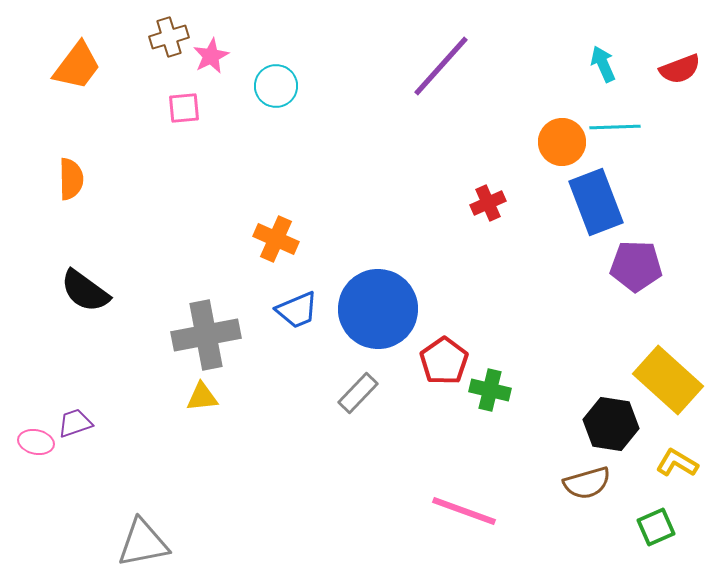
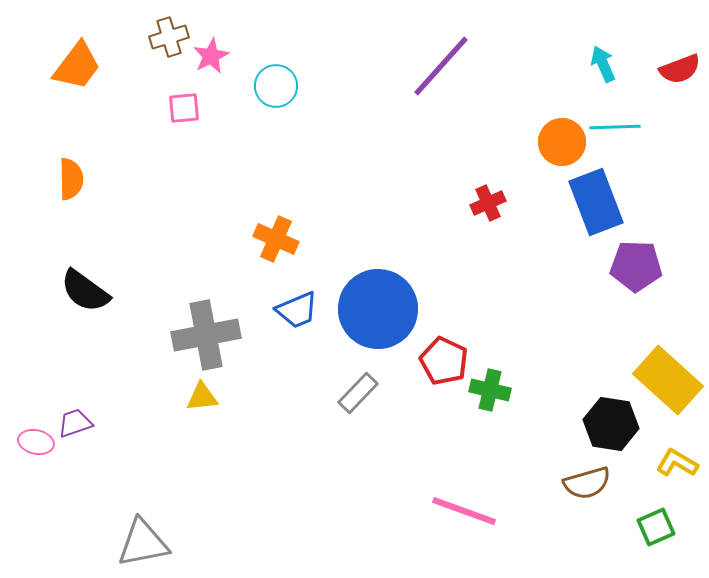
red pentagon: rotated 12 degrees counterclockwise
